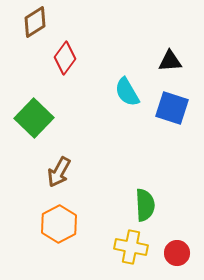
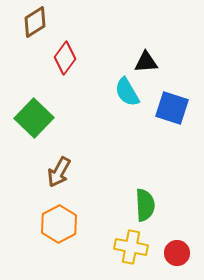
black triangle: moved 24 px left, 1 px down
